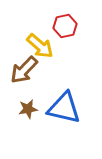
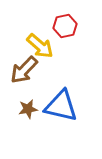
blue triangle: moved 3 px left, 2 px up
